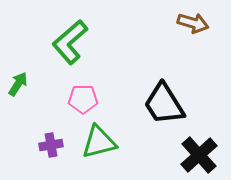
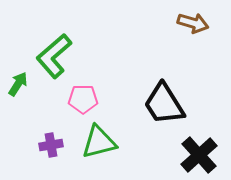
green L-shape: moved 16 px left, 14 px down
